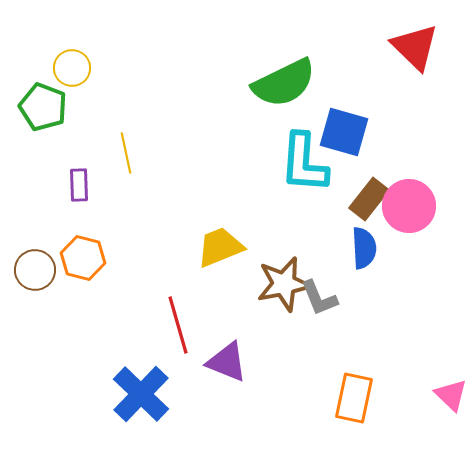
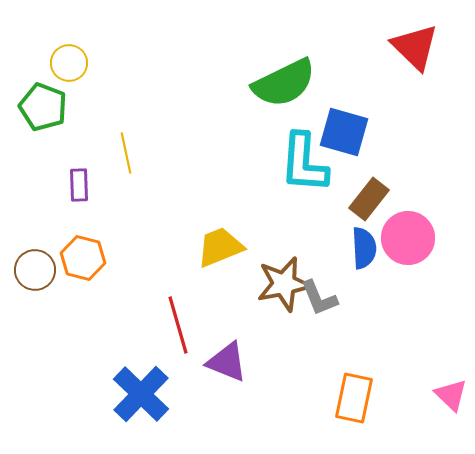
yellow circle: moved 3 px left, 5 px up
pink circle: moved 1 px left, 32 px down
